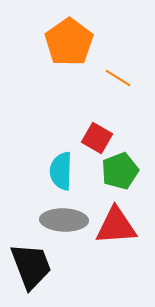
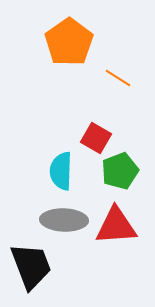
red square: moved 1 px left
